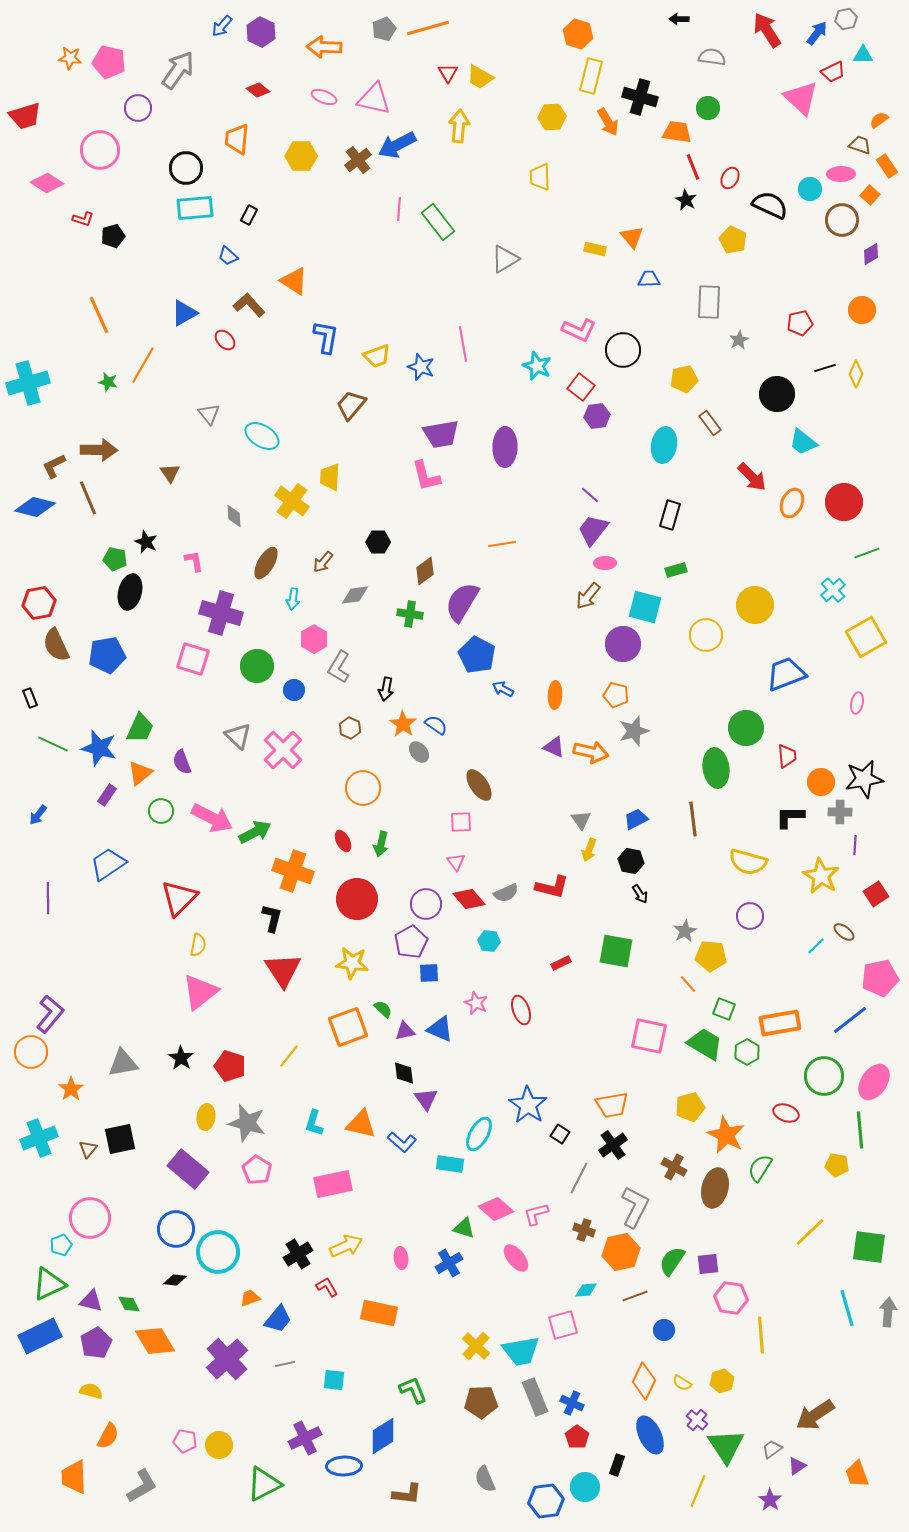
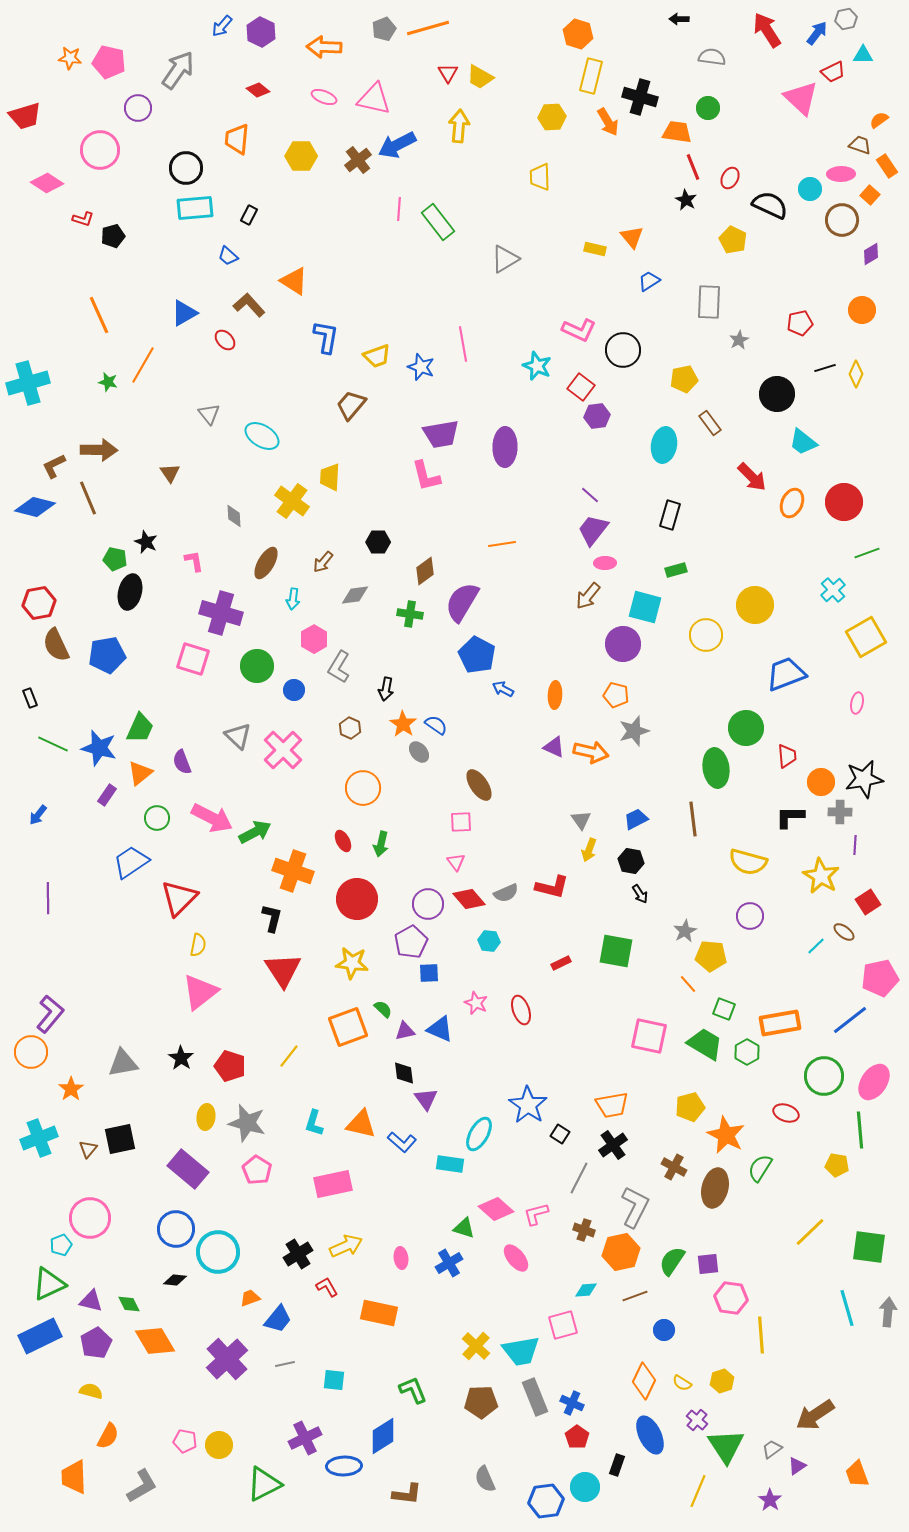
blue trapezoid at (649, 279): moved 2 px down; rotated 30 degrees counterclockwise
green circle at (161, 811): moved 4 px left, 7 px down
blue trapezoid at (108, 864): moved 23 px right, 2 px up
red square at (876, 894): moved 8 px left, 8 px down
purple circle at (426, 904): moved 2 px right
